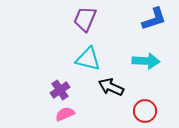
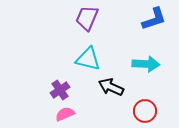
purple trapezoid: moved 2 px right, 1 px up
cyan arrow: moved 3 px down
